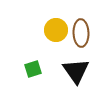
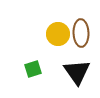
yellow circle: moved 2 px right, 4 px down
black triangle: moved 1 px right, 1 px down
